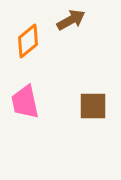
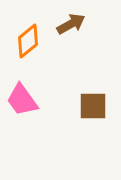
brown arrow: moved 4 px down
pink trapezoid: moved 3 px left, 2 px up; rotated 24 degrees counterclockwise
